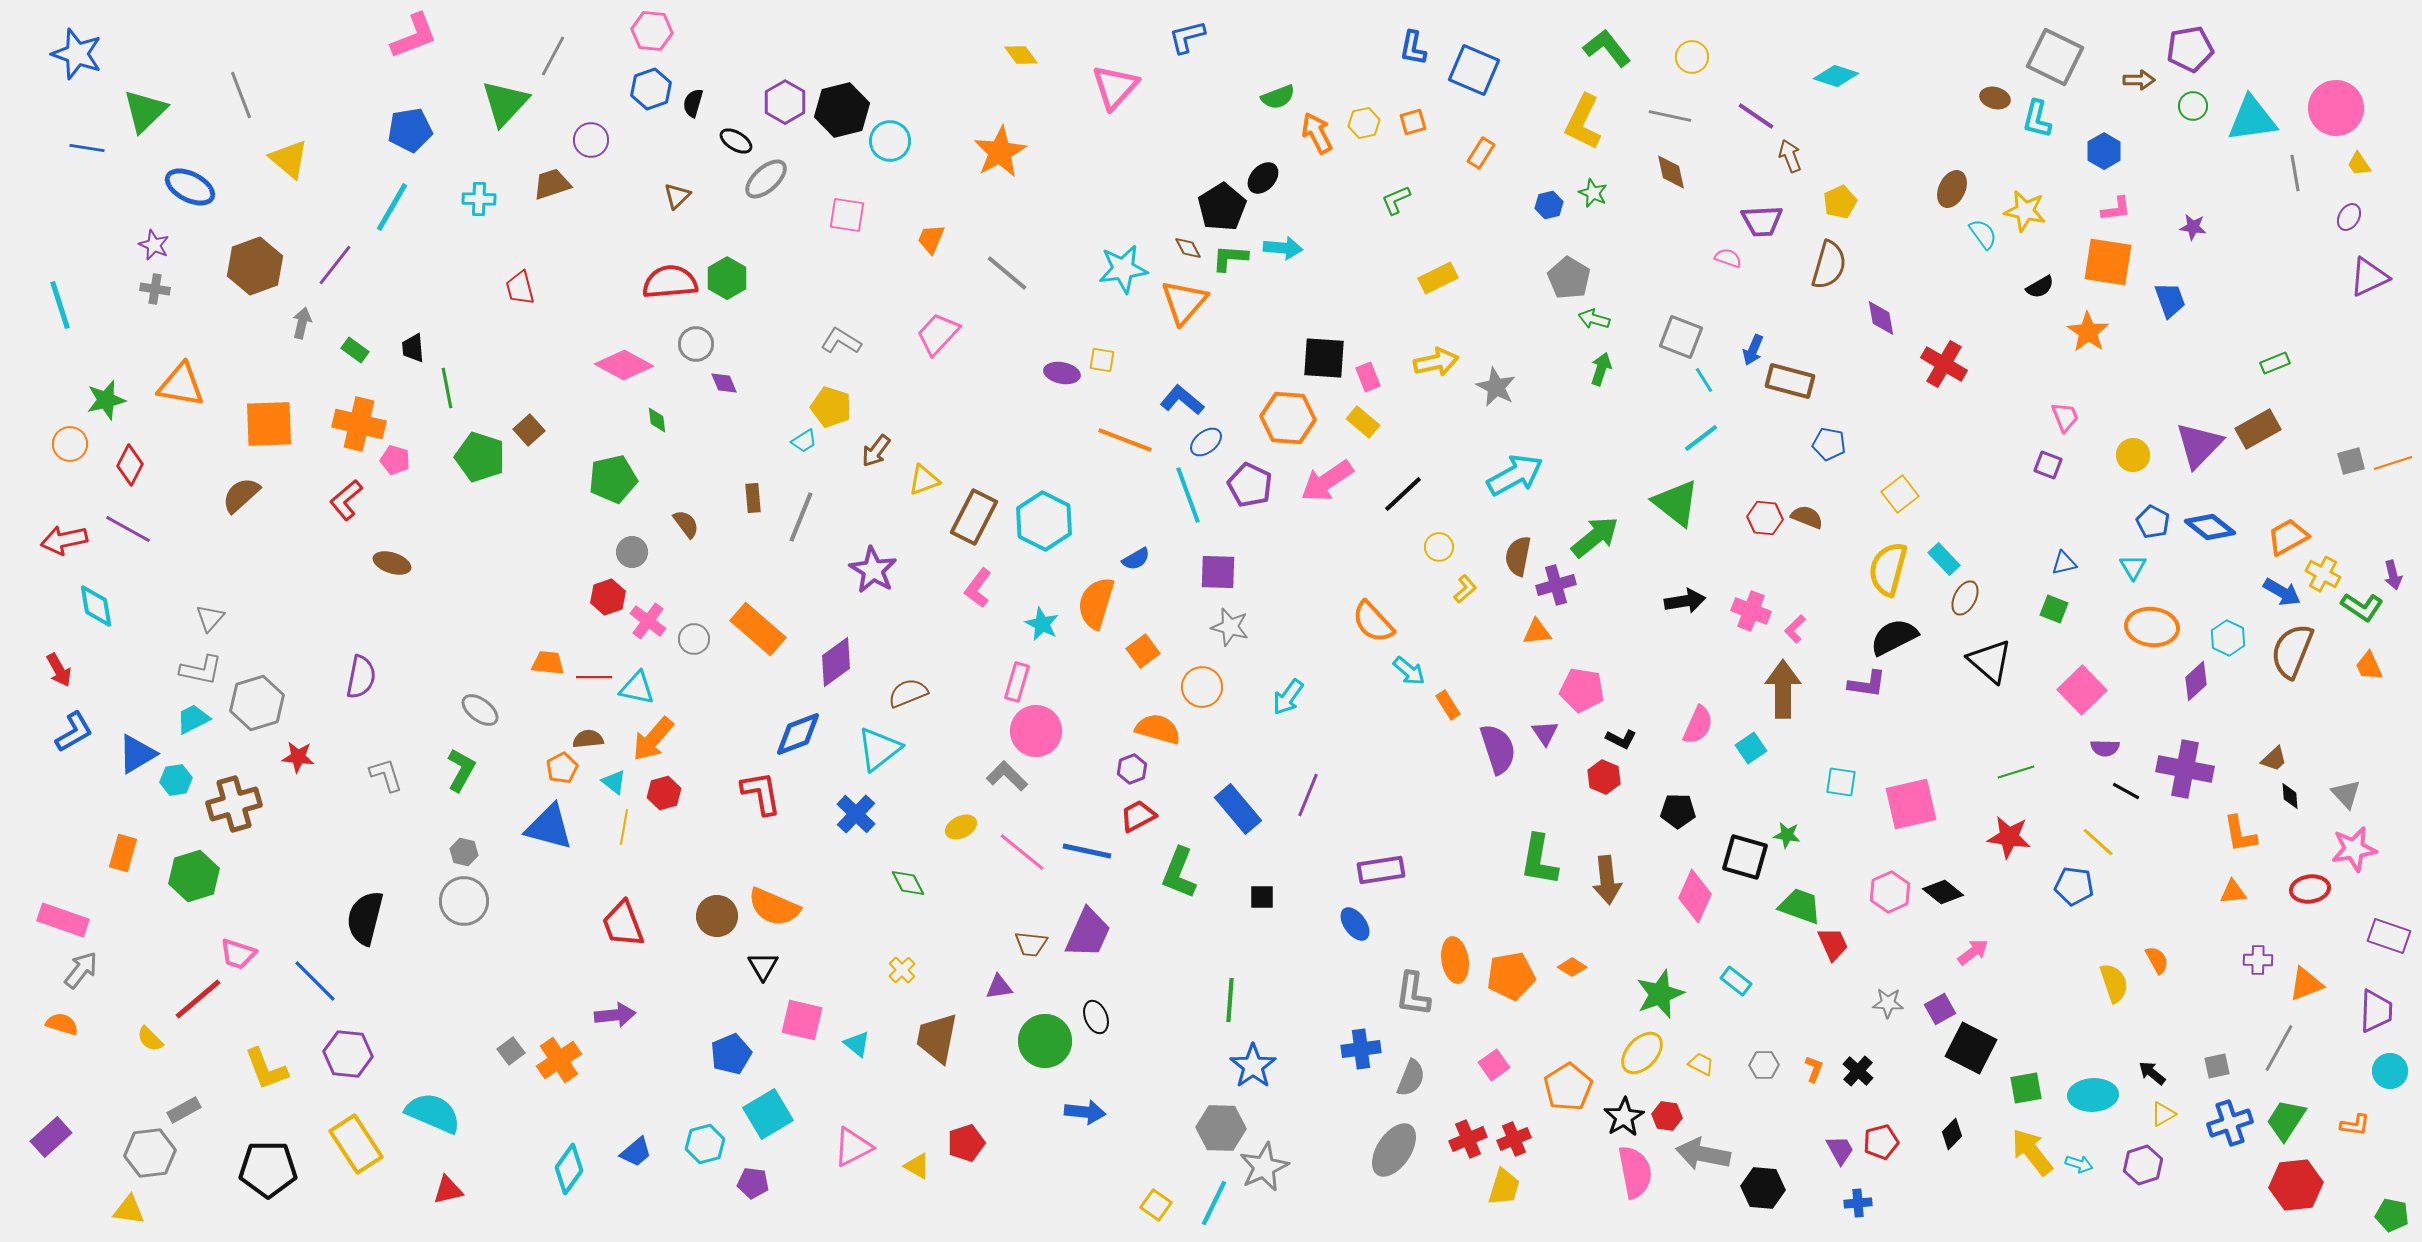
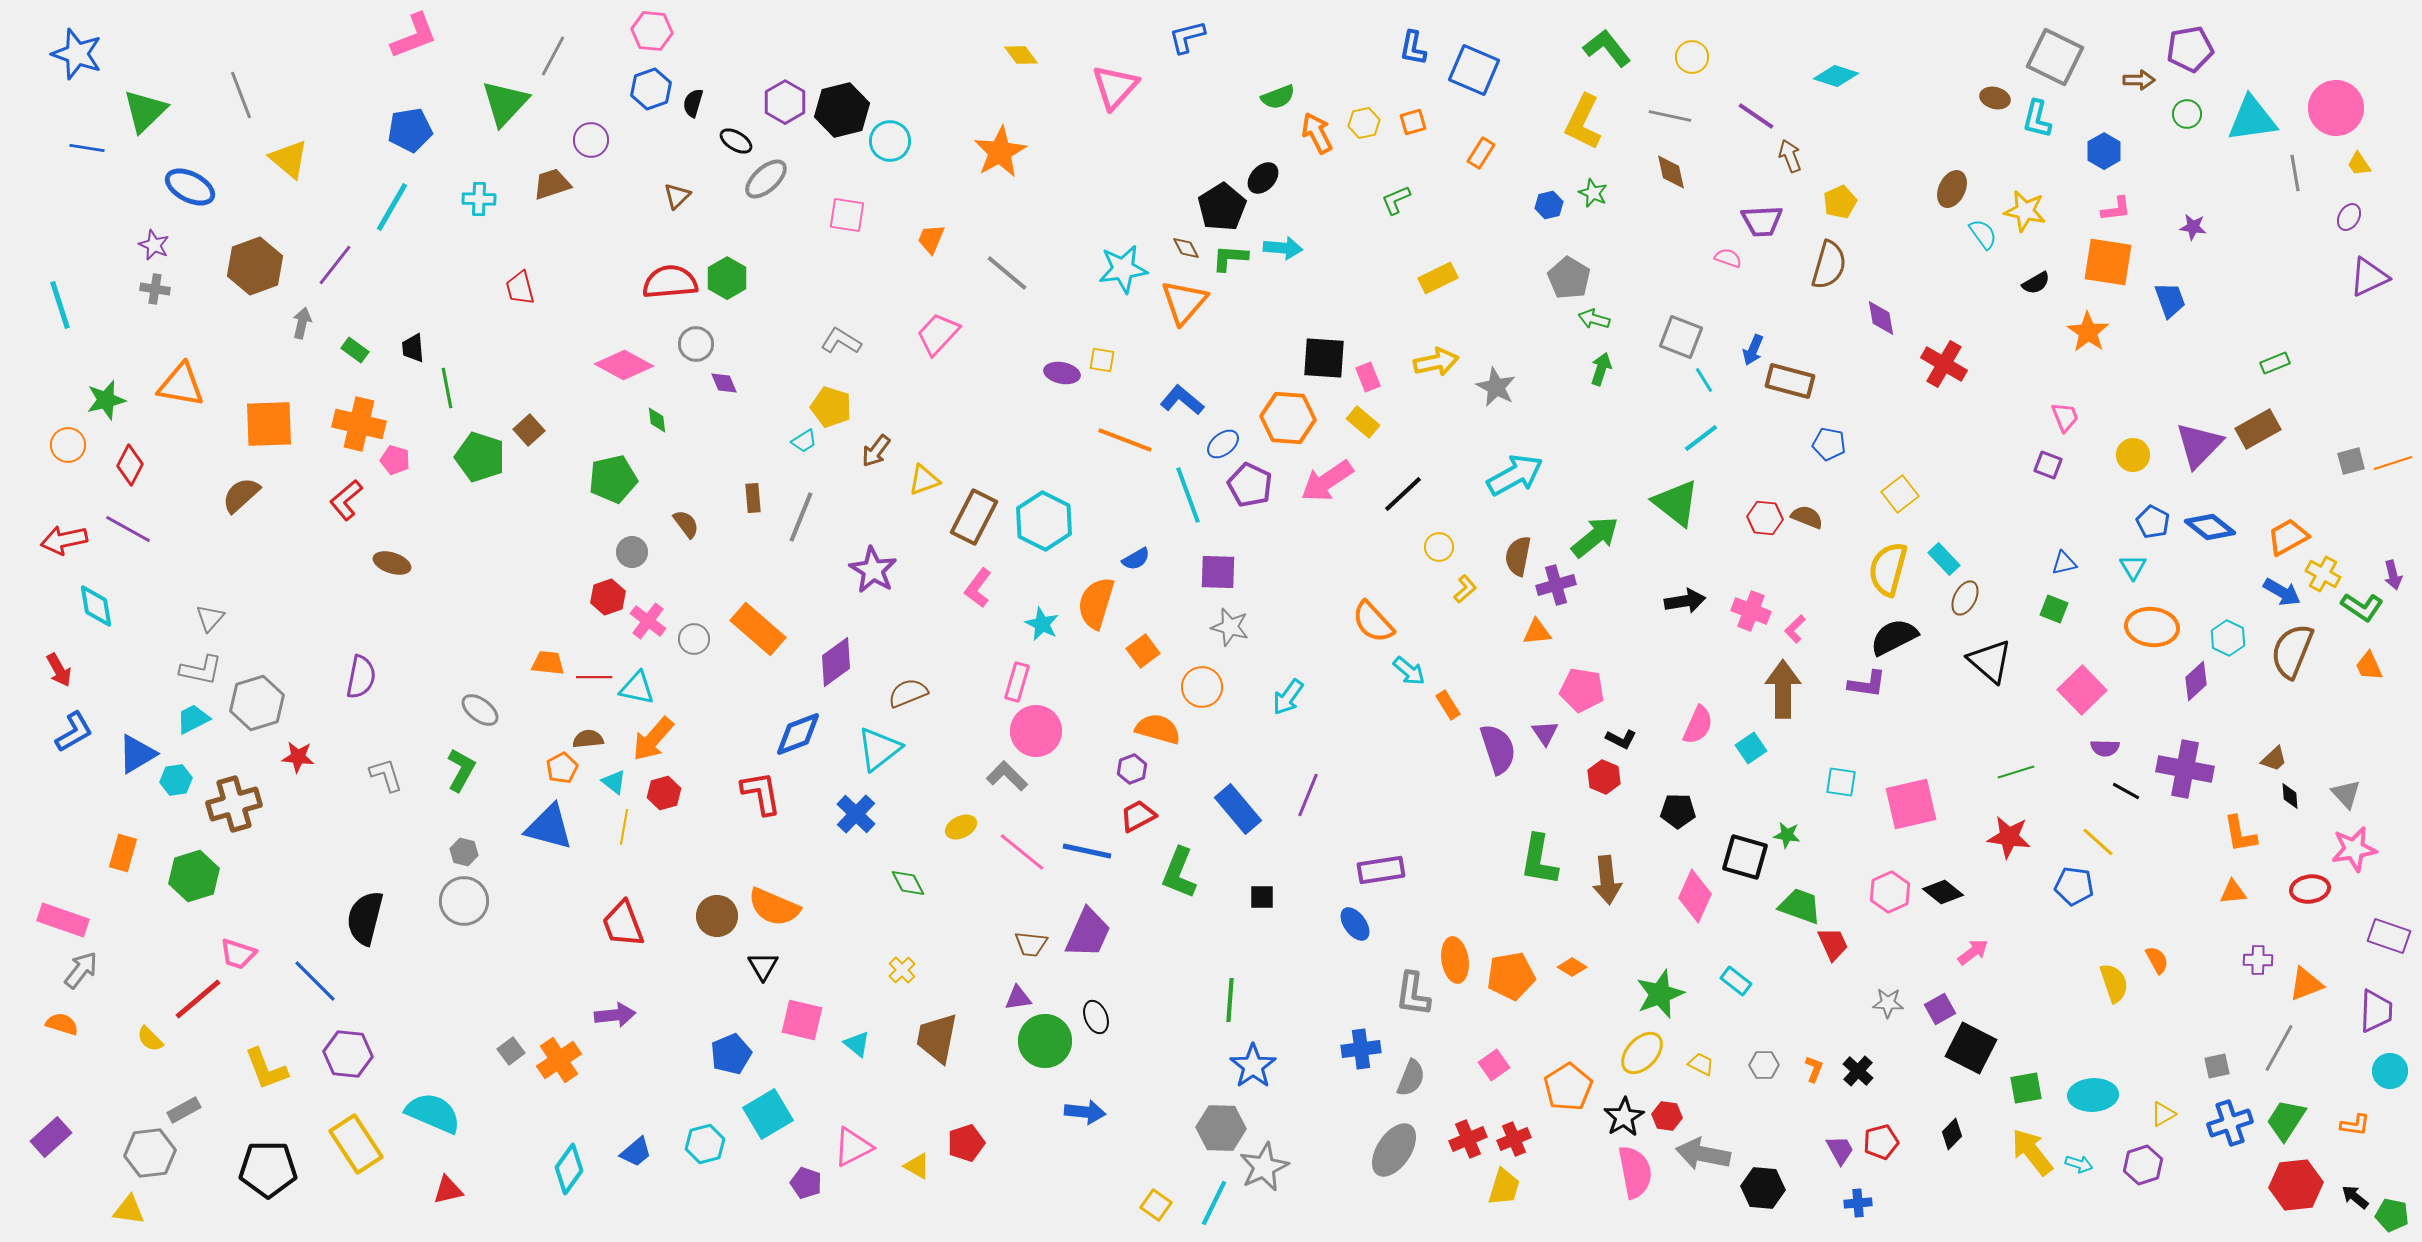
green circle at (2193, 106): moved 6 px left, 8 px down
brown diamond at (1188, 248): moved 2 px left
black semicircle at (2040, 287): moved 4 px left, 4 px up
blue ellipse at (1206, 442): moved 17 px right, 2 px down
orange circle at (70, 444): moved 2 px left, 1 px down
purple triangle at (999, 987): moved 19 px right, 11 px down
black arrow at (2152, 1073): moved 203 px right, 124 px down
purple pentagon at (753, 1183): moved 53 px right; rotated 12 degrees clockwise
